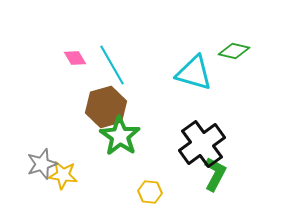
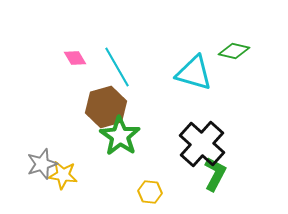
cyan line: moved 5 px right, 2 px down
black cross: rotated 12 degrees counterclockwise
